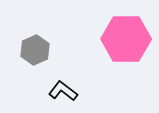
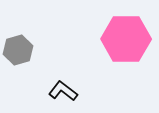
gray hexagon: moved 17 px left; rotated 8 degrees clockwise
